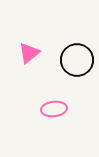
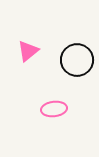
pink triangle: moved 1 px left, 2 px up
